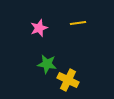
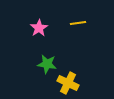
pink star: rotated 12 degrees counterclockwise
yellow cross: moved 3 px down
